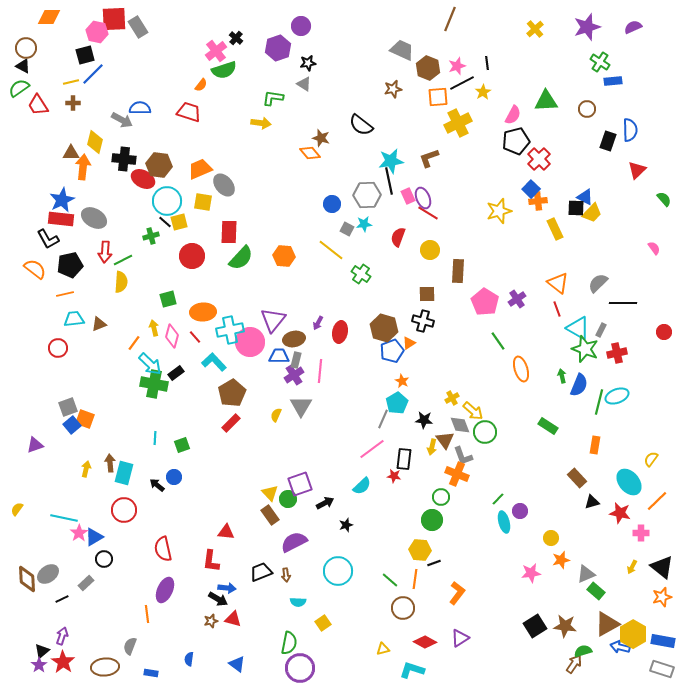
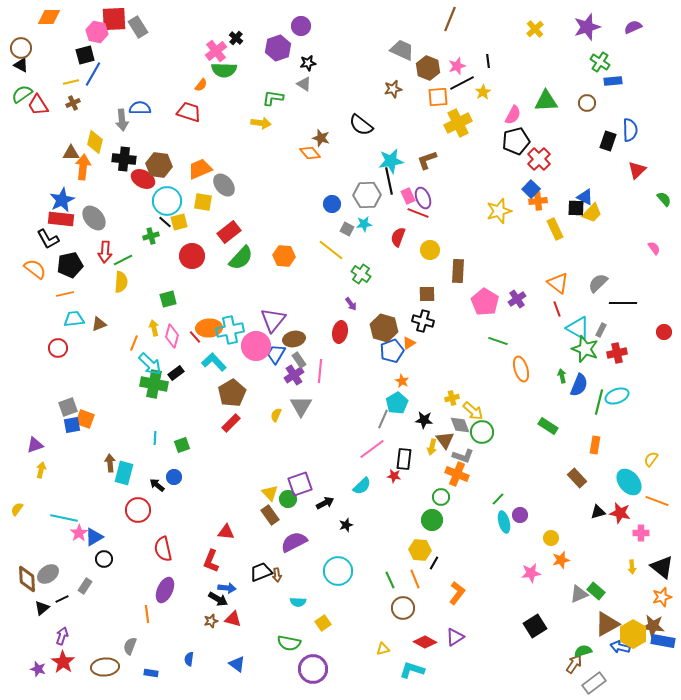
brown circle at (26, 48): moved 5 px left
black line at (487, 63): moved 1 px right, 2 px up
black triangle at (23, 66): moved 2 px left, 1 px up
green semicircle at (224, 70): rotated 20 degrees clockwise
blue line at (93, 74): rotated 15 degrees counterclockwise
green semicircle at (19, 88): moved 3 px right, 6 px down
brown cross at (73, 103): rotated 24 degrees counterclockwise
brown circle at (587, 109): moved 6 px up
gray arrow at (122, 120): rotated 55 degrees clockwise
brown L-shape at (429, 158): moved 2 px left, 2 px down
red line at (428, 213): moved 10 px left; rotated 10 degrees counterclockwise
gray ellipse at (94, 218): rotated 20 degrees clockwise
red rectangle at (229, 232): rotated 50 degrees clockwise
orange ellipse at (203, 312): moved 6 px right, 16 px down
purple arrow at (318, 323): moved 33 px right, 19 px up; rotated 64 degrees counterclockwise
green line at (498, 341): rotated 36 degrees counterclockwise
pink circle at (250, 342): moved 6 px right, 4 px down
orange line at (134, 343): rotated 14 degrees counterclockwise
blue trapezoid at (279, 356): moved 3 px left, 2 px up; rotated 60 degrees counterclockwise
gray rectangle at (296, 360): moved 3 px right; rotated 49 degrees counterclockwise
yellow cross at (452, 398): rotated 16 degrees clockwise
blue square at (72, 425): rotated 30 degrees clockwise
green circle at (485, 432): moved 3 px left
gray L-shape at (463, 456): rotated 50 degrees counterclockwise
yellow arrow at (86, 469): moved 45 px left, 1 px down
orange line at (657, 501): rotated 65 degrees clockwise
black triangle at (592, 502): moved 6 px right, 10 px down
red circle at (124, 510): moved 14 px right
purple circle at (520, 511): moved 4 px down
red L-shape at (211, 561): rotated 15 degrees clockwise
black line at (434, 563): rotated 40 degrees counterclockwise
yellow arrow at (632, 567): rotated 32 degrees counterclockwise
gray triangle at (586, 574): moved 7 px left, 20 px down
brown arrow at (286, 575): moved 9 px left
orange line at (415, 579): rotated 30 degrees counterclockwise
green line at (390, 580): rotated 24 degrees clockwise
gray rectangle at (86, 583): moved 1 px left, 3 px down; rotated 14 degrees counterclockwise
brown star at (565, 626): moved 88 px right
purple triangle at (460, 638): moved 5 px left, 1 px up
green semicircle at (289, 643): rotated 90 degrees clockwise
black triangle at (42, 651): moved 43 px up
purple star at (39, 665): moved 1 px left, 4 px down; rotated 21 degrees counterclockwise
purple circle at (300, 668): moved 13 px right, 1 px down
gray rectangle at (662, 669): moved 68 px left, 14 px down; rotated 55 degrees counterclockwise
